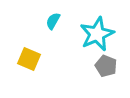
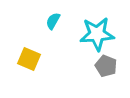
cyan star: rotated 20 degrees clockwise
